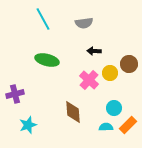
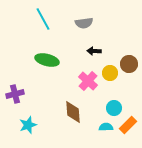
pink cross: moved 1 px left, 1 px down
